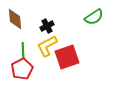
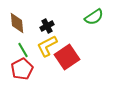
brown diamond: moved 2 px right, 4 px down
green line: rotated 28 degrees counterclockwise
red square: rotated 15 degrees counterclockwise
